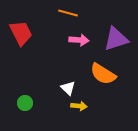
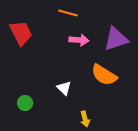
orange semicircle: moved 1 px right, 1 px down
white triangle: moved 4 px left
yellow arrow: moved 6 px right, 13 px down; rotated 70 degrees clockwise
